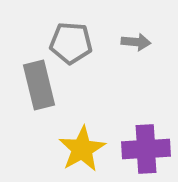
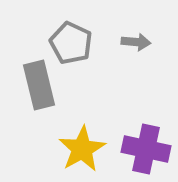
gray pentagon: rotated 21 degrees clockwise
purple cross: rotated 15 degrees clockwise
